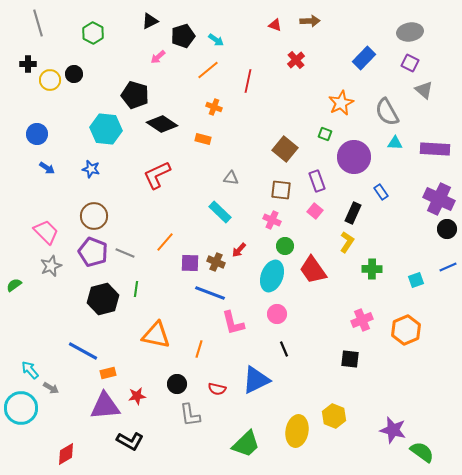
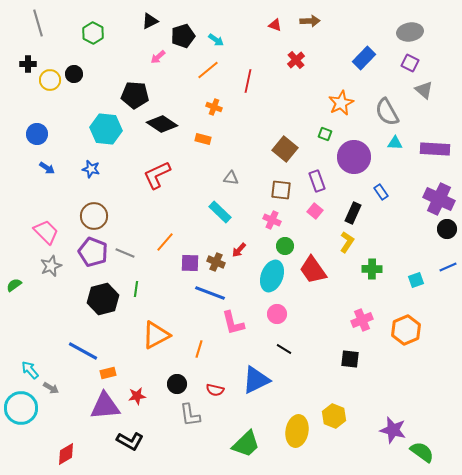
black pentagon at (135, 95): rotated 12 degrees counterclockwise
orange triangle at (156, 335): rotated 40 degrees counterclockwise
black line at (284, 349): rotated 35 degrees counterclockwise
red semicircle at (217, 389): moved 2 px left, 1 px down
